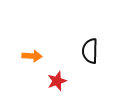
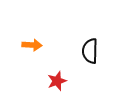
orange arrow: moved 11 px up
